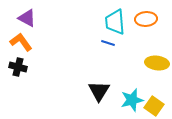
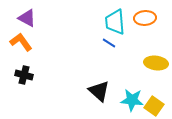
orange ellipse: moved 1 px left, 1 px up
blue line: moved 1 px right; rotated 16 degrees clockwise
yellow ellipse: moved 1 px left
black cross: moved 6 px right, 8 px down
black triangle: rotated 20 degrees counterclockwise
cyan star: rotated 20 degrees clockwise
